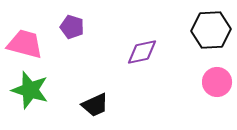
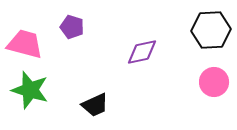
pink circle: moved 3 px left
